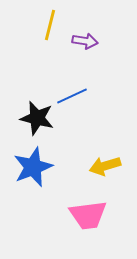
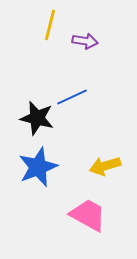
blue line: moved 1 px down
blue star: moved 5 px right
pink trapezoid: rotated 144 degrees counterclockwise
